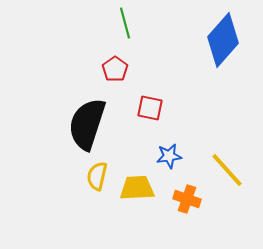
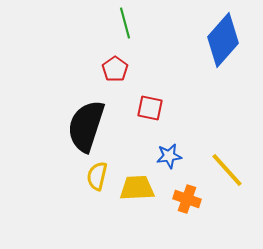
black semicircle: moved 1 px left, 2 px down
